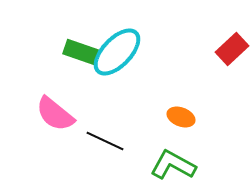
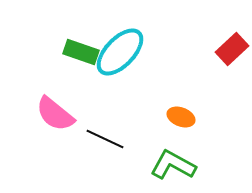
cyan ellipse: moved 3 px right
black line: moved 2 px up
